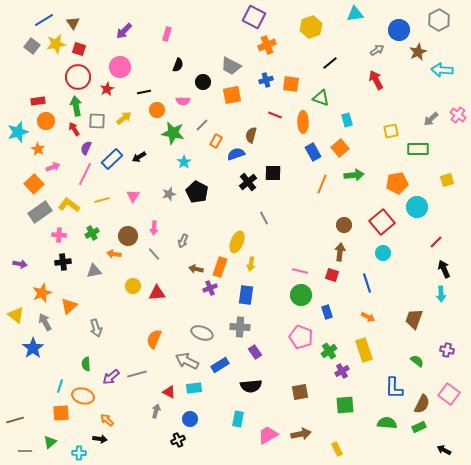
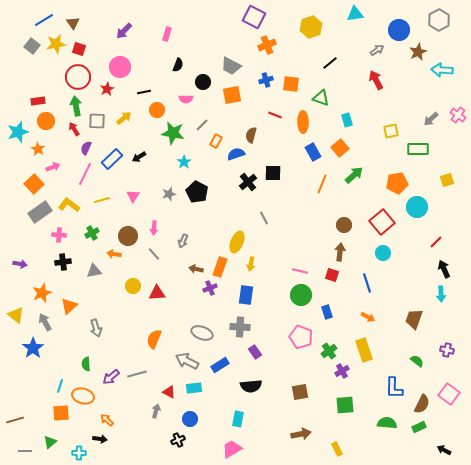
pink semicircle at (183, 101): moved 3 px right, 2 px up
green arrow at (354, 175): rotated 36 degrees counterclockwise
pink trapezoid at (268, 435): moved 36 px left, 14 px down
